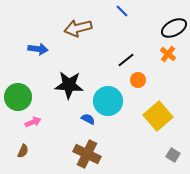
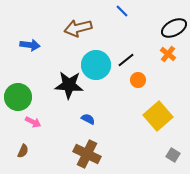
blue arrow: moved 8 px left, 4 px up
cyan circle: moved 12 px left, 36 px up
pink arrow: rotated 49 degrees clockwise
